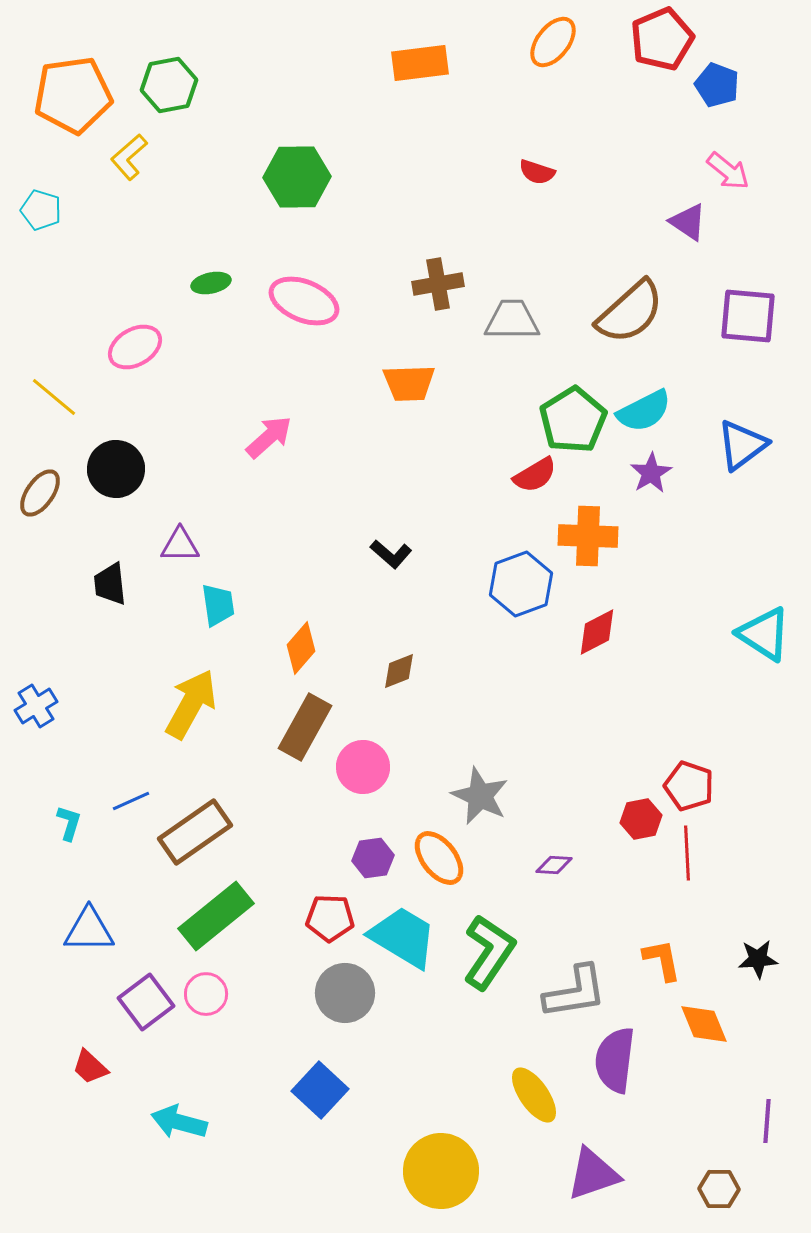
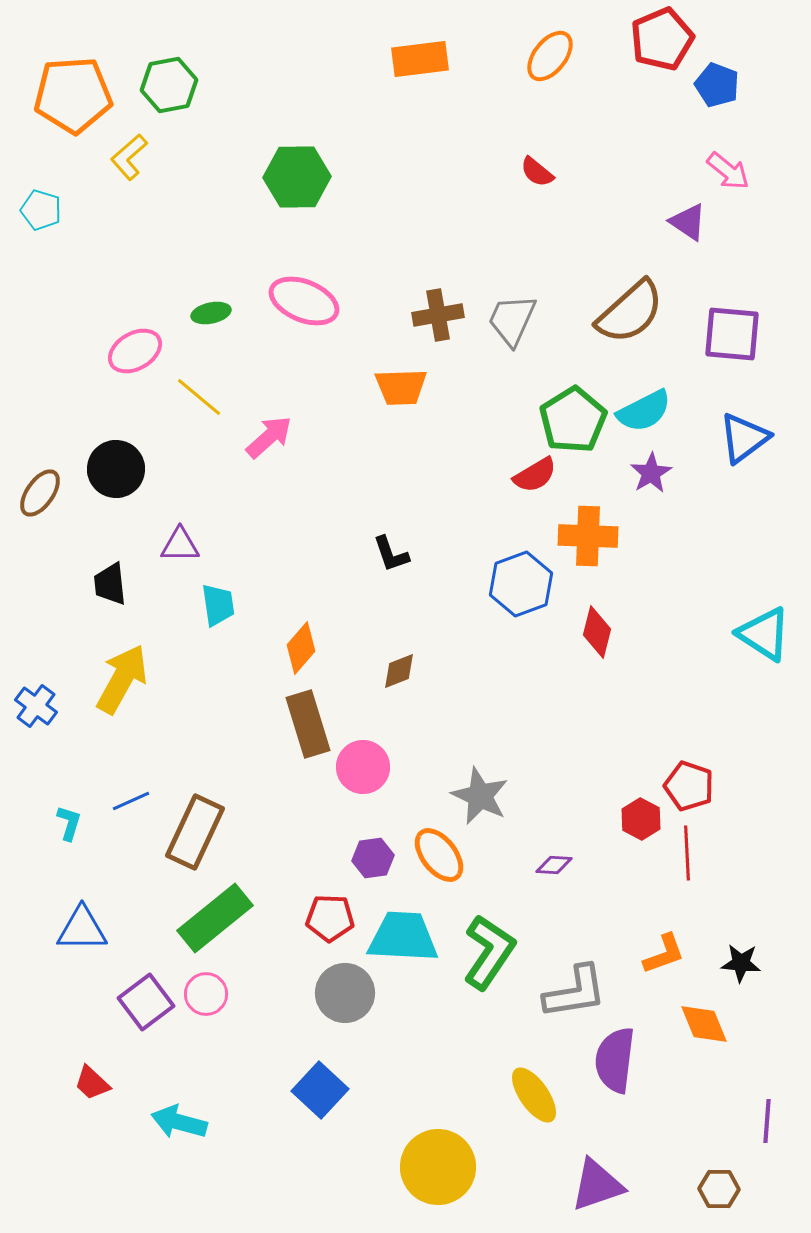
orange ellipse at (553, 42): moved 3 px left, 14 px down
orange rectangle at (420, 63): moved 4 px up
orange pentagon at (73, 95): rotated 4 degrees clockwise
red semicircle at (537, 172): rotated 21 degrees clockwise
green ellipse at (211, 283): moved 30 px down
brown cross at (438, 284): moved 31 px down
purple square at (748, 316): moved 16 px left, 18 px down
gray trapezoid at (512, 320): rotated 66 degrees counterclockwise
pink ellipse at (135, 347): moved 4 px down
orange trapezoid at (409, 383): moved 8 px left, 4 px down
yellow line at (54, 397): moved 145 px right
blue triangle at (742, 445): moved 2 px right, 7 px up
black L-shape at (391, 554): rotated 30 degrees clockwise
red diamond at (597, 632): rotated 48 degrees counterclockwise
yellow arrow at (191, 704): moved 69 px left, 25 px up
blue cross at (36, 706): rotated 21 degrees counterclockwise
brown rectangle at (305, 727): moved 3 px right, 3 px up; rotated 46 degrees counterclockwise
red hexagon at (641, 819): rotated 21 degrees counterclockwise
brown rectangle at (195, 832): rotated 30 degrees counterclockwise
orange ellipse at (439, 858): moved 3 px up
green rectangle at (216, 916): moved 1 px left, 2 px down
blue triangle at (89, 930): moved 7 px left, 1 px up
cyan trapezoid at (403, 937): rotated 28 degrees counterclockwise
black star at (758, 959): moved 17 px left, 4 px down; rotated 9 degrees clockwise
orange L-shape at (662, 960): moved 2 px right, 6 px up; rotated 81 degrees clockwise
red trapezoid at (90, 1067): moved 2 px right, 16 px down
yellow circle at (441, 1171): moved 3 px left, 4 px up
purple triangle at (593, 1174): moved 4 px right, 11 px down
